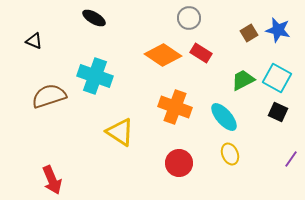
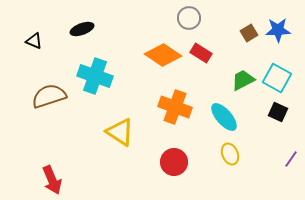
black ellipse: moved 12 px left, 11 px down; rotated 50 degrees counterclockwise
blue star: rotated 15 degrees counterclockwise
red circle: moved 5 px left, 1 px up
